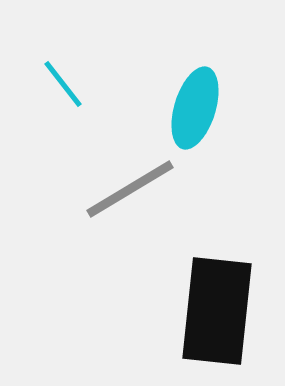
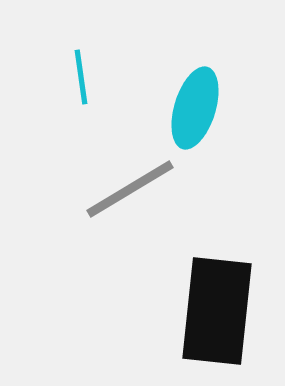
cyan line: moved 18 px right, 7 px up; rotated 30 degrees clockwise
